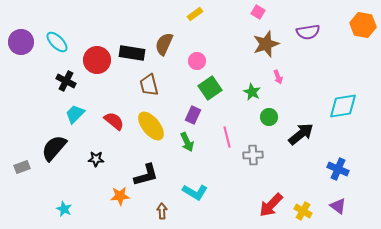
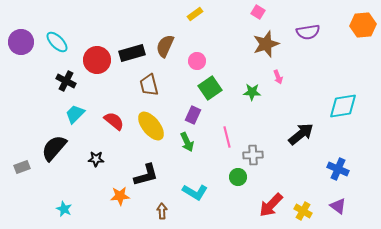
orange hexagon: rotated 15 degrees counterclockwise
brown semicircle: moved 1 px right, 2 px down
black rectangle: rotated 25 degrees counterclockwise
green star: rotated 24 degrees counterclockwise
green circle: moved 31 px left, 60 px down
